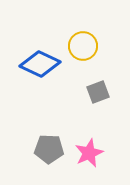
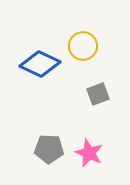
gray square: moved 2 px down
pink star: rotated 24 degrees counterclockwise
